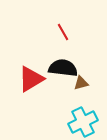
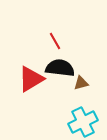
red line: moved 8 px left, 9 px down
black semicircle: moved 3 px left
